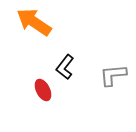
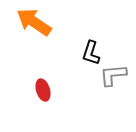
black L-shape: moved 26 px right, 14 px up; rotated 20 degrees counterclockwise
red ellipse: rotated 10 degrees clockwise
